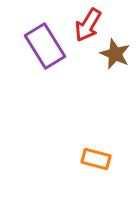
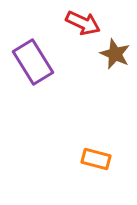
red arrow: moved 5 px left, 2 px up; rotated 96 degrees counterclockwise
purple rectangle: moved 12 px left, 16 px down
